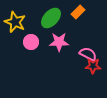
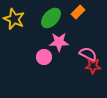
yellow star: moved 1 px left, 3 px up
pink circle: moved 13 px right, 15 px down
